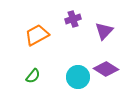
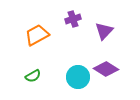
green semicircle: rotated 21 degrees clockwise
